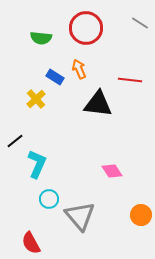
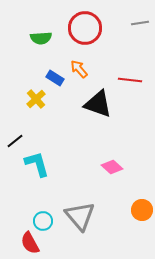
gray line: rotated 42 degrees counterclockwise
red circle: moved 1 px left
green semicircle: rotated 10 degrees counterclockwise
orange arrow: rotated 18 degrees counterclockwise
blue rectangle: moved 1 px down
black triangle: rotated 12 degrees clockwise
cyan L-shape: rotated 40 degrees counterclockwise
pink diamond: moved 4 px up; rotated 15 degrees counterclockwise
cyan circle: moved 6 px left, 22 px down
orange circle: moved 1 px right, 5 px up
red semicircle: moved 1 px left
